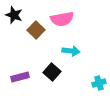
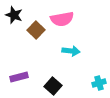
black square: moved 1 px right, 14 px down
purple rectangle: moved 1 px left
